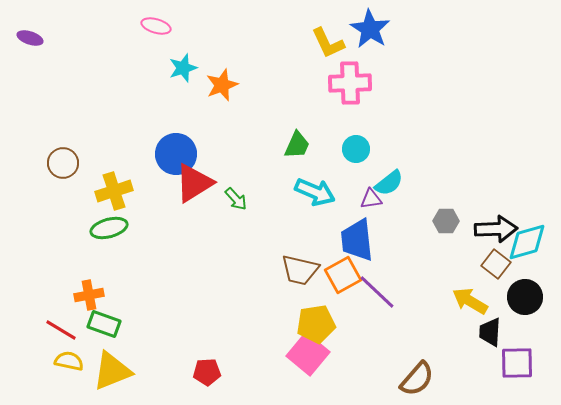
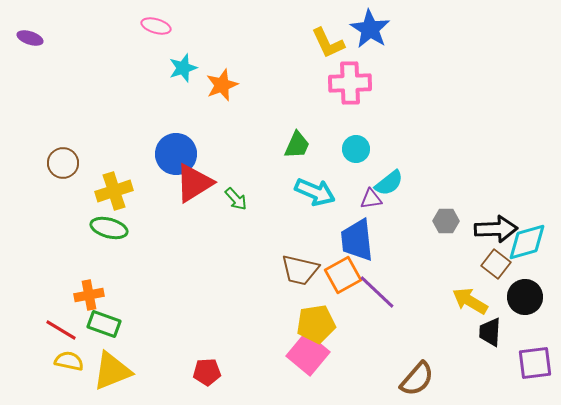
green ellipse: rotated 30 degrees clockwise
purple square: moved 18 px right; rotated 6 degrees counterclockwise
